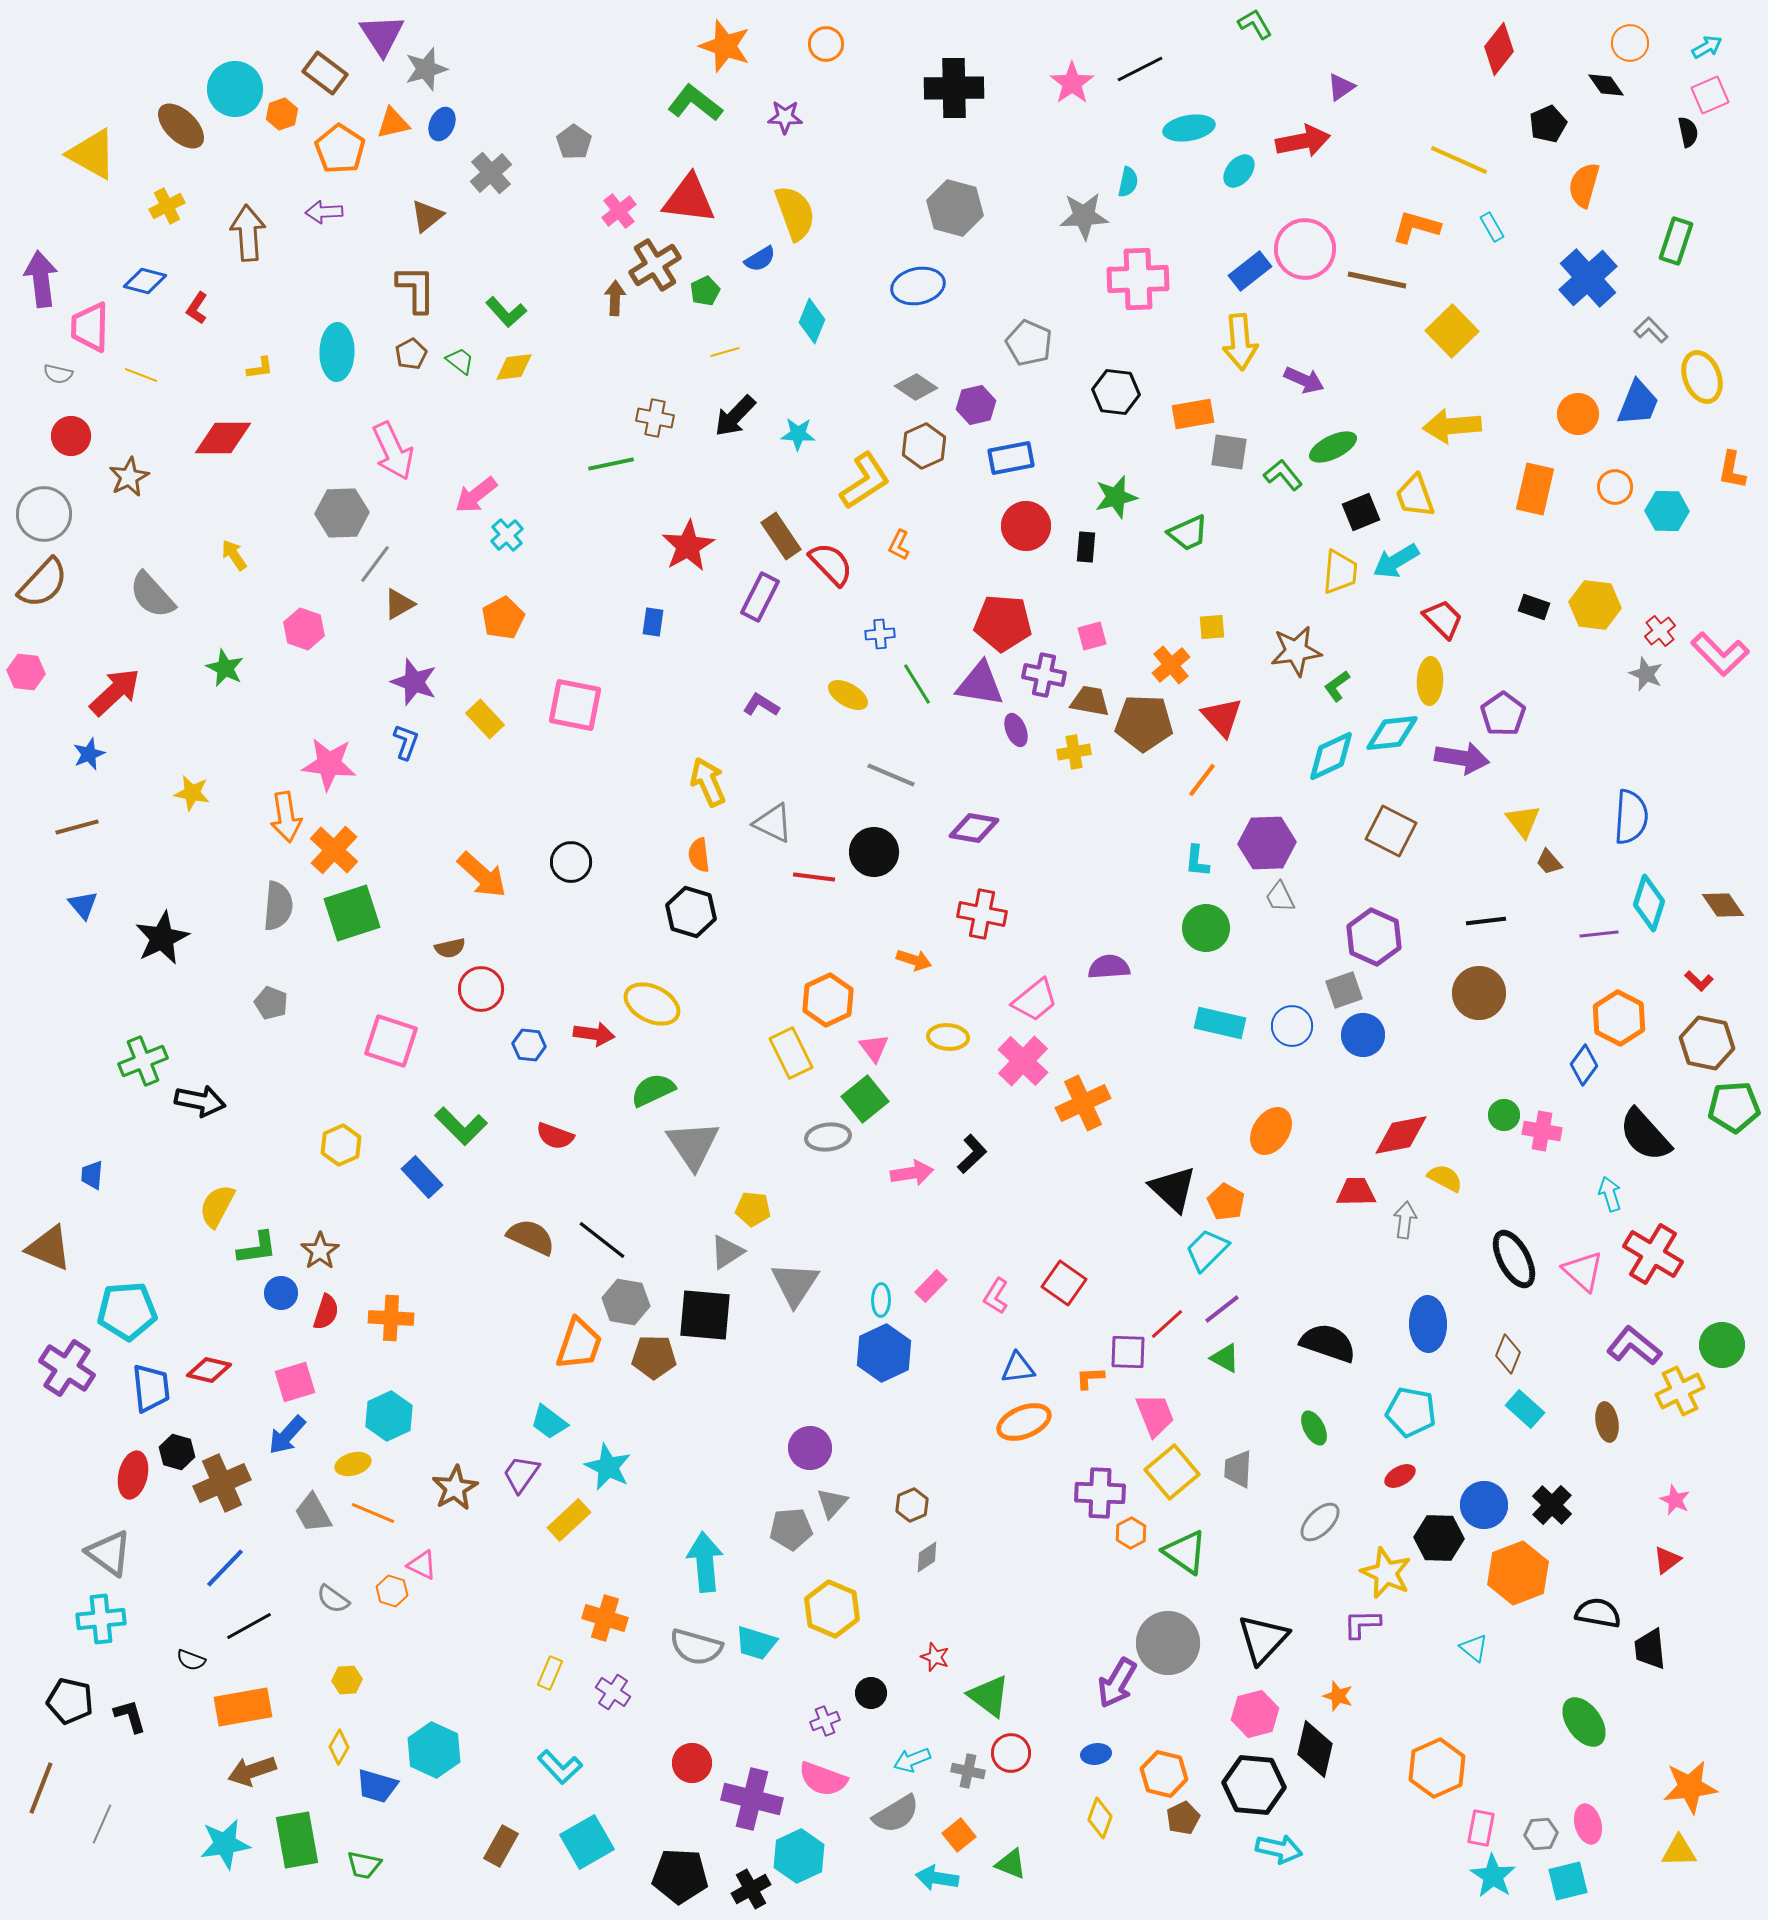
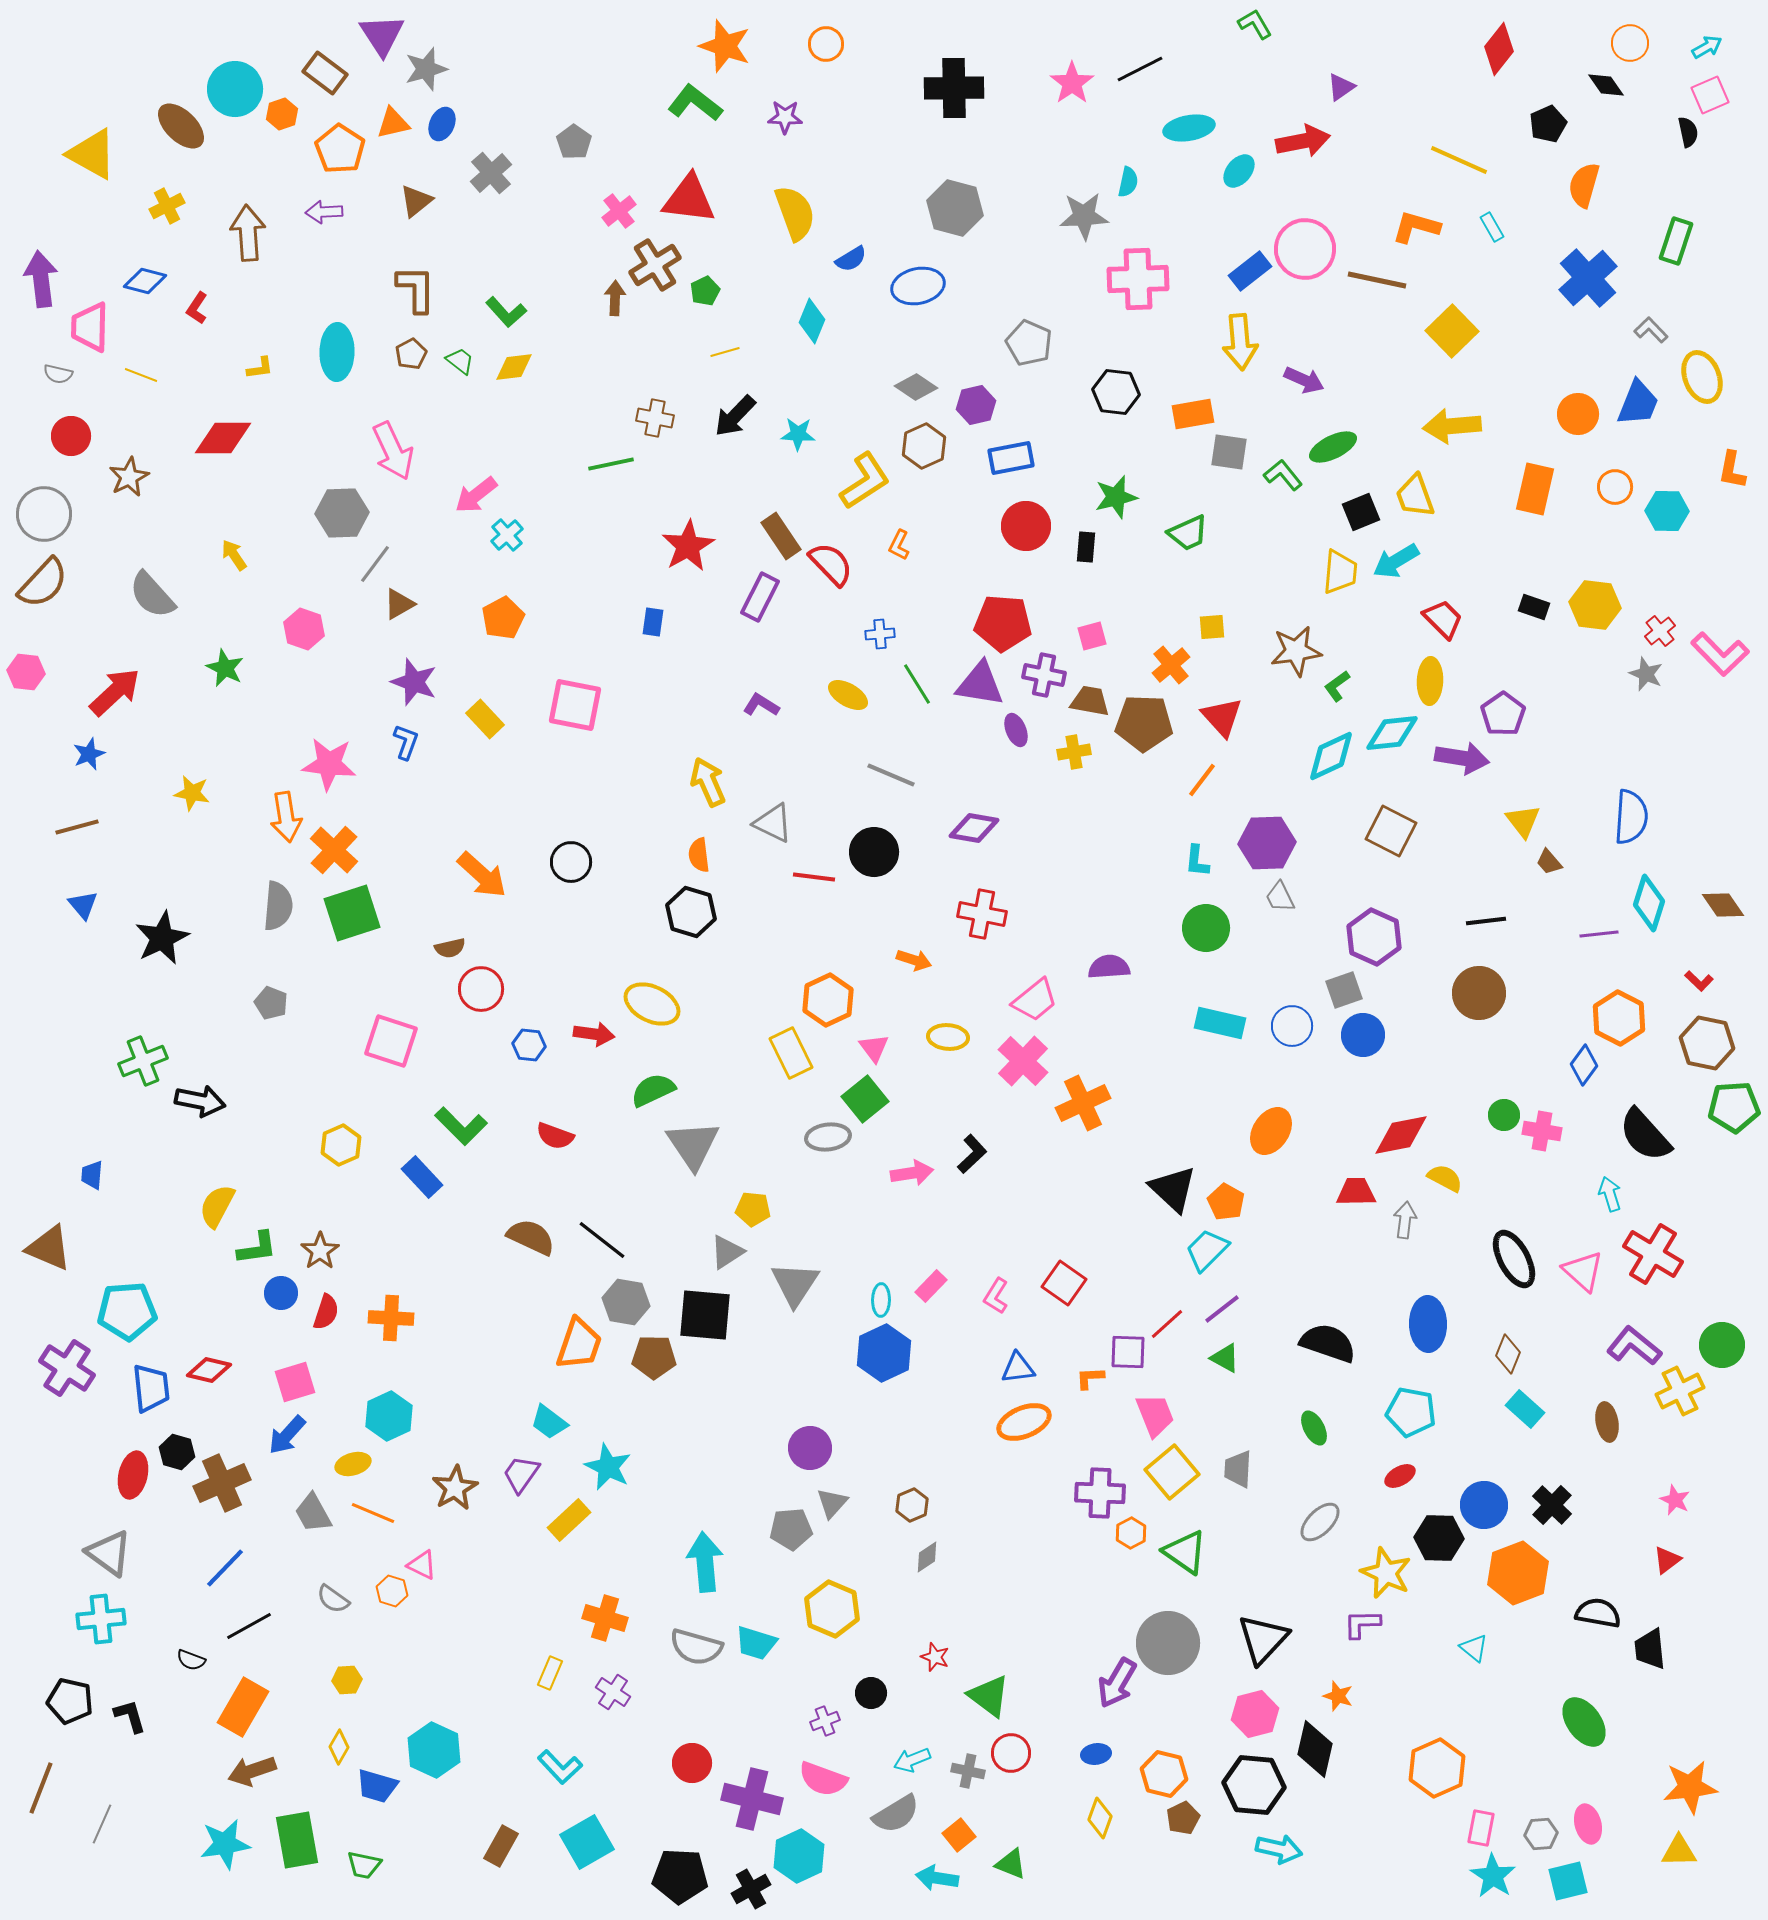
brown triangle at (427, 216): moved 11 px left, 15 px up
blue semicircle at (760, 259): moved 91 px right
orange rectangle at (243, 1707): rotated 50 degrees counterclockwise
